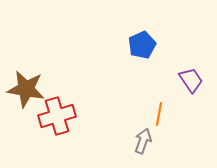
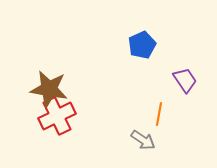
purple trapezoid: moved 6 px left
brown star: moved 23 px right
red cross: rotated 9 degrees counterclockwise
gray arrow: moved 1 px up; rotated 105 degrees clockwise
